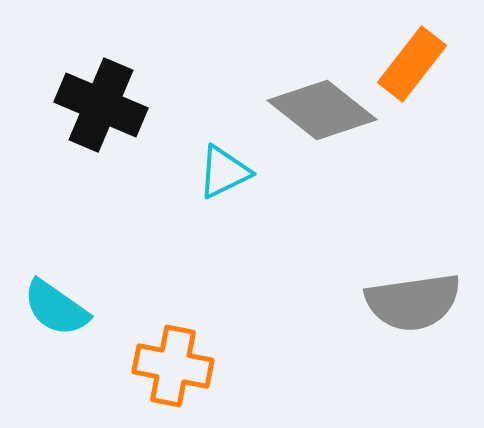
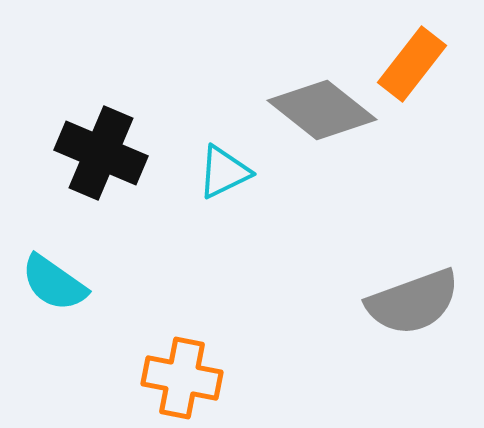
black cross: moved 48 px down
gray semicircle: rotated 12 degrees counterclockwise
cyan semicircle: moved 2 px left, 25 px up
orange cross: moved 9 px right, 12 px down
